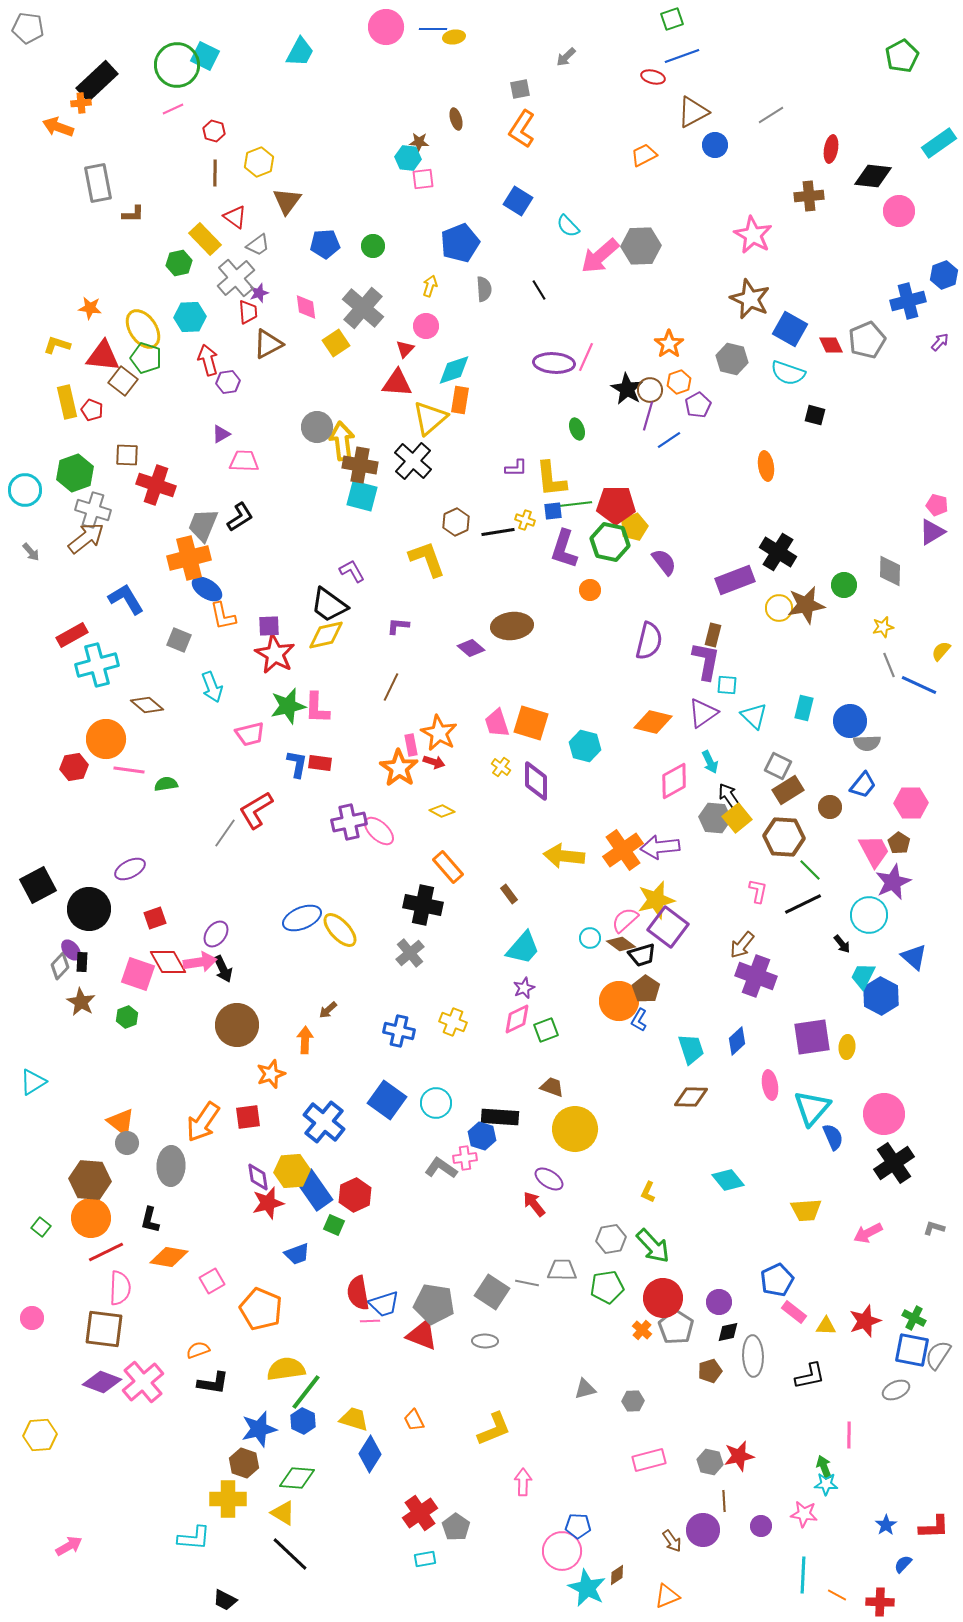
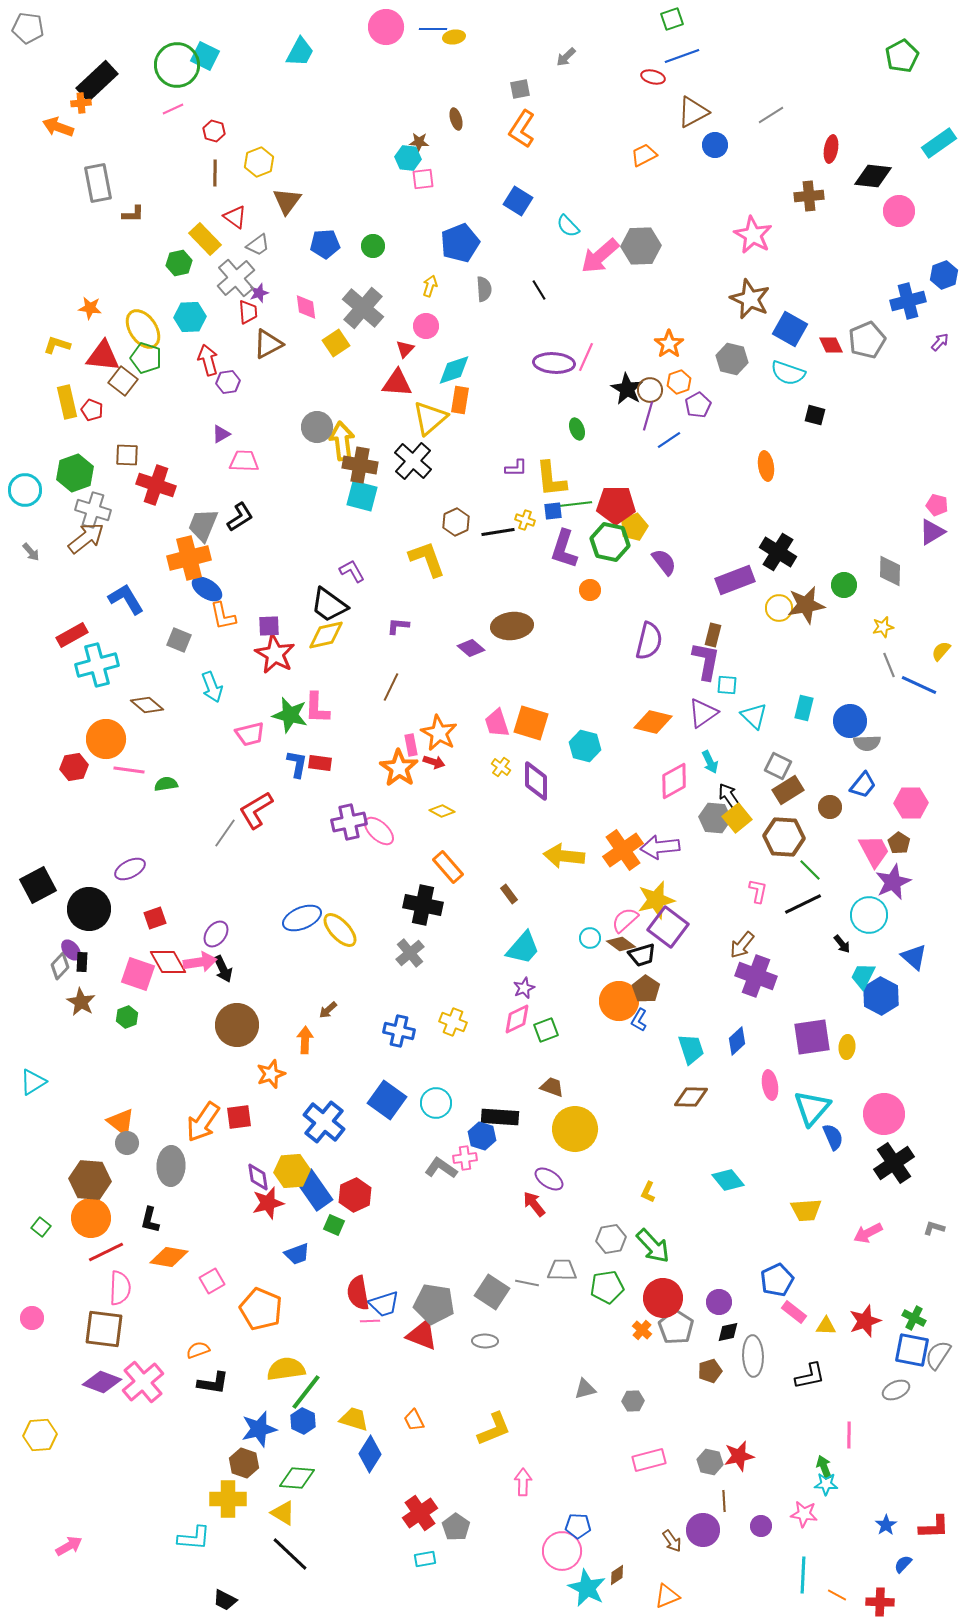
green star at (288, 706): moved 2 px right, 9 px down; rotated 27 degrees clockwise
red square at (248, 1117): moved 9 px left
